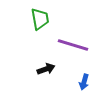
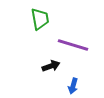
black arrow: moved 5 px right, 3 px up
blue arrow: moved 11 px left, 4 px down
